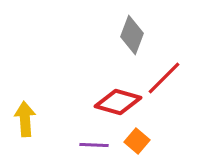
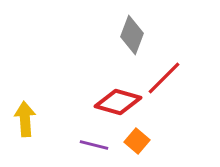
purple line: rotated 12 degrees clockwise
